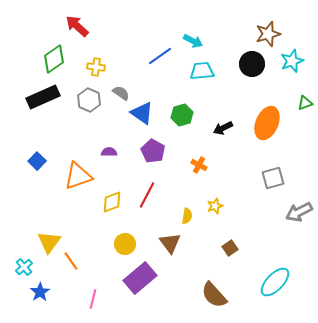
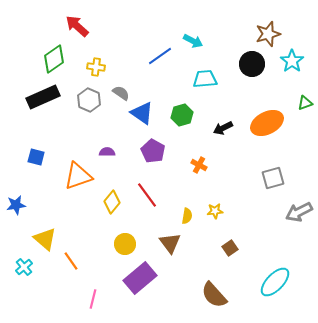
cyan star: rotated 15 degrees counterclockwise
cyan trapezoid: moved 3 px right, 8 px down
orange ellipse: rotated 40 degrees clockwise
purple semicircle: moved 2 px left
blue square: moved 1 px left, 4 px up; rotated 30 degrees counterclockwise
red line: rotated 64 degrees counterclockwise
yellow diamond: rotated 30 degrees counterclockwise
yellow star: moved 5 px down; rotated 14 degrees clockwise
yellow triangle: moved 4 px left, 3 px up; rotated 25 degrees counterclockwise
blue star: moved 24 px left, 87 px up; rotated 24 degrees clockwise
